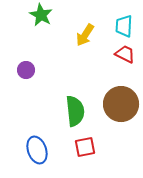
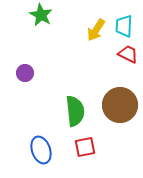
yellow arrow: moved 11 px right, 5 px up
red trapezoid: moved 3 px right
purple circle: moved 1 px left, 3 px down
brown circle: moved 1 px left, 1 px down
blue ellipse: moved 4 px right
